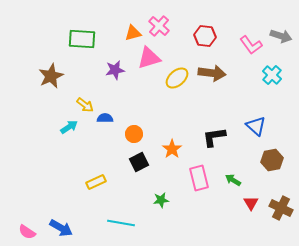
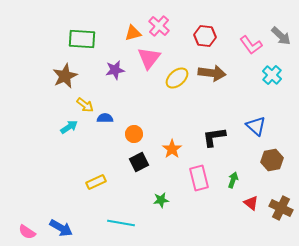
gray arrow: rotated 25 degrees clockwise
pink triangle: rotated 35 degrees counterclockwise
brown star: moved 14 px right
green arrow: rotated 77 degrees clockwise
red triangle: rotated 21 degrees counterclockwise
